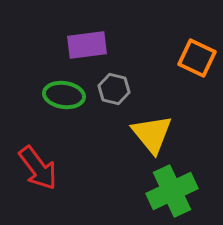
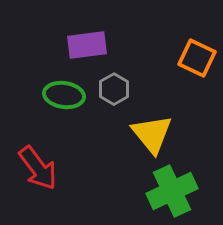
gray hexagon: rotated 16 degrees clockwise
